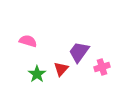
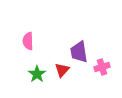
pink semicircle: rotated 108 degrees counterclockwise
purple trapezoid: rotated 45 degrees counterclockwise
red triangle: moved 1 px right, 1 px down
